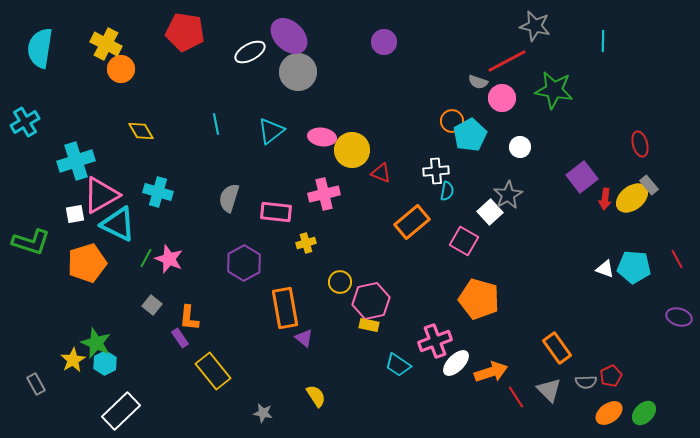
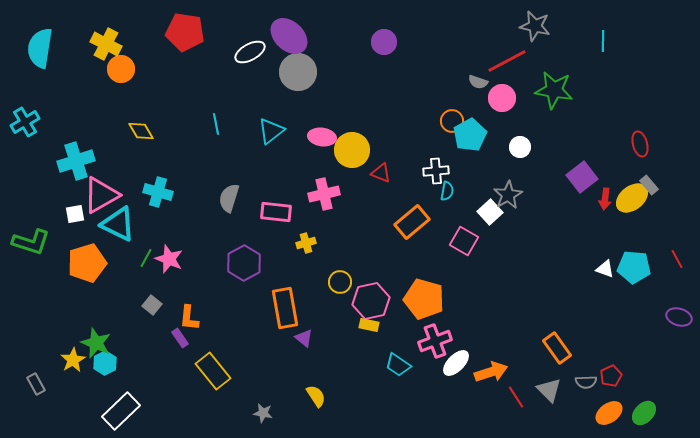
orange pentagon at (479, 299): moved 55 px left
